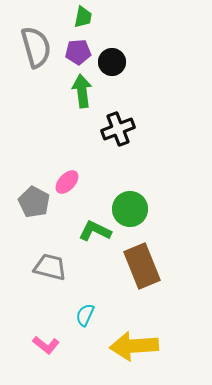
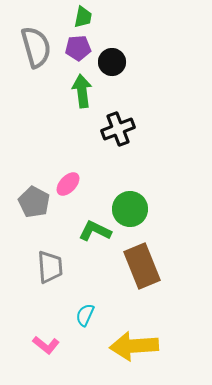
purple pentagon: moved 4 px up
pink ellipse: moved 1 px right, 2 px down
gray trapezoid: rotated 72 degrees clockwise
